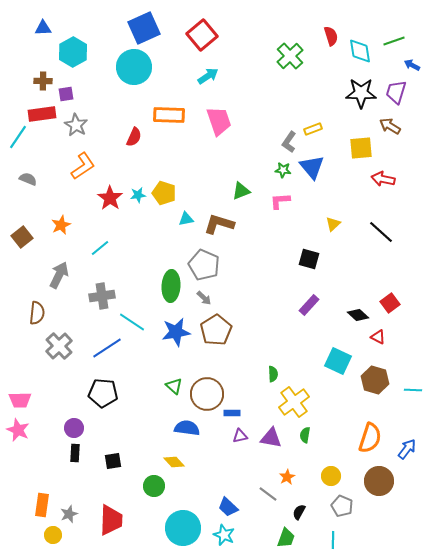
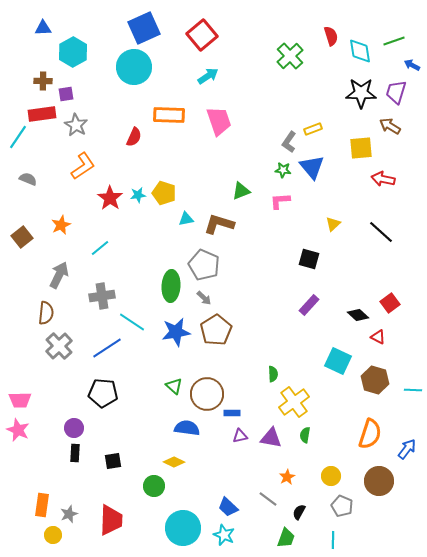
brown semicircle at (37, 313): moved 9 px right
orange semicircle at (370, 438): moved 4 px up
yellow diamond at (174, 462): rotated 20 degrees counterclockwise
gray line at (268, 494): moved 5 px down
